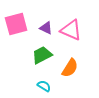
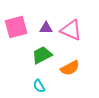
pink square: moved 3 px down
purple triangle: rotated 24 degrees counterclockwise
orange semicircle: rotated 30 degrees clockwise
cyan semicircle: moved 5 px left; rotated 152 degrees counterclockwise
